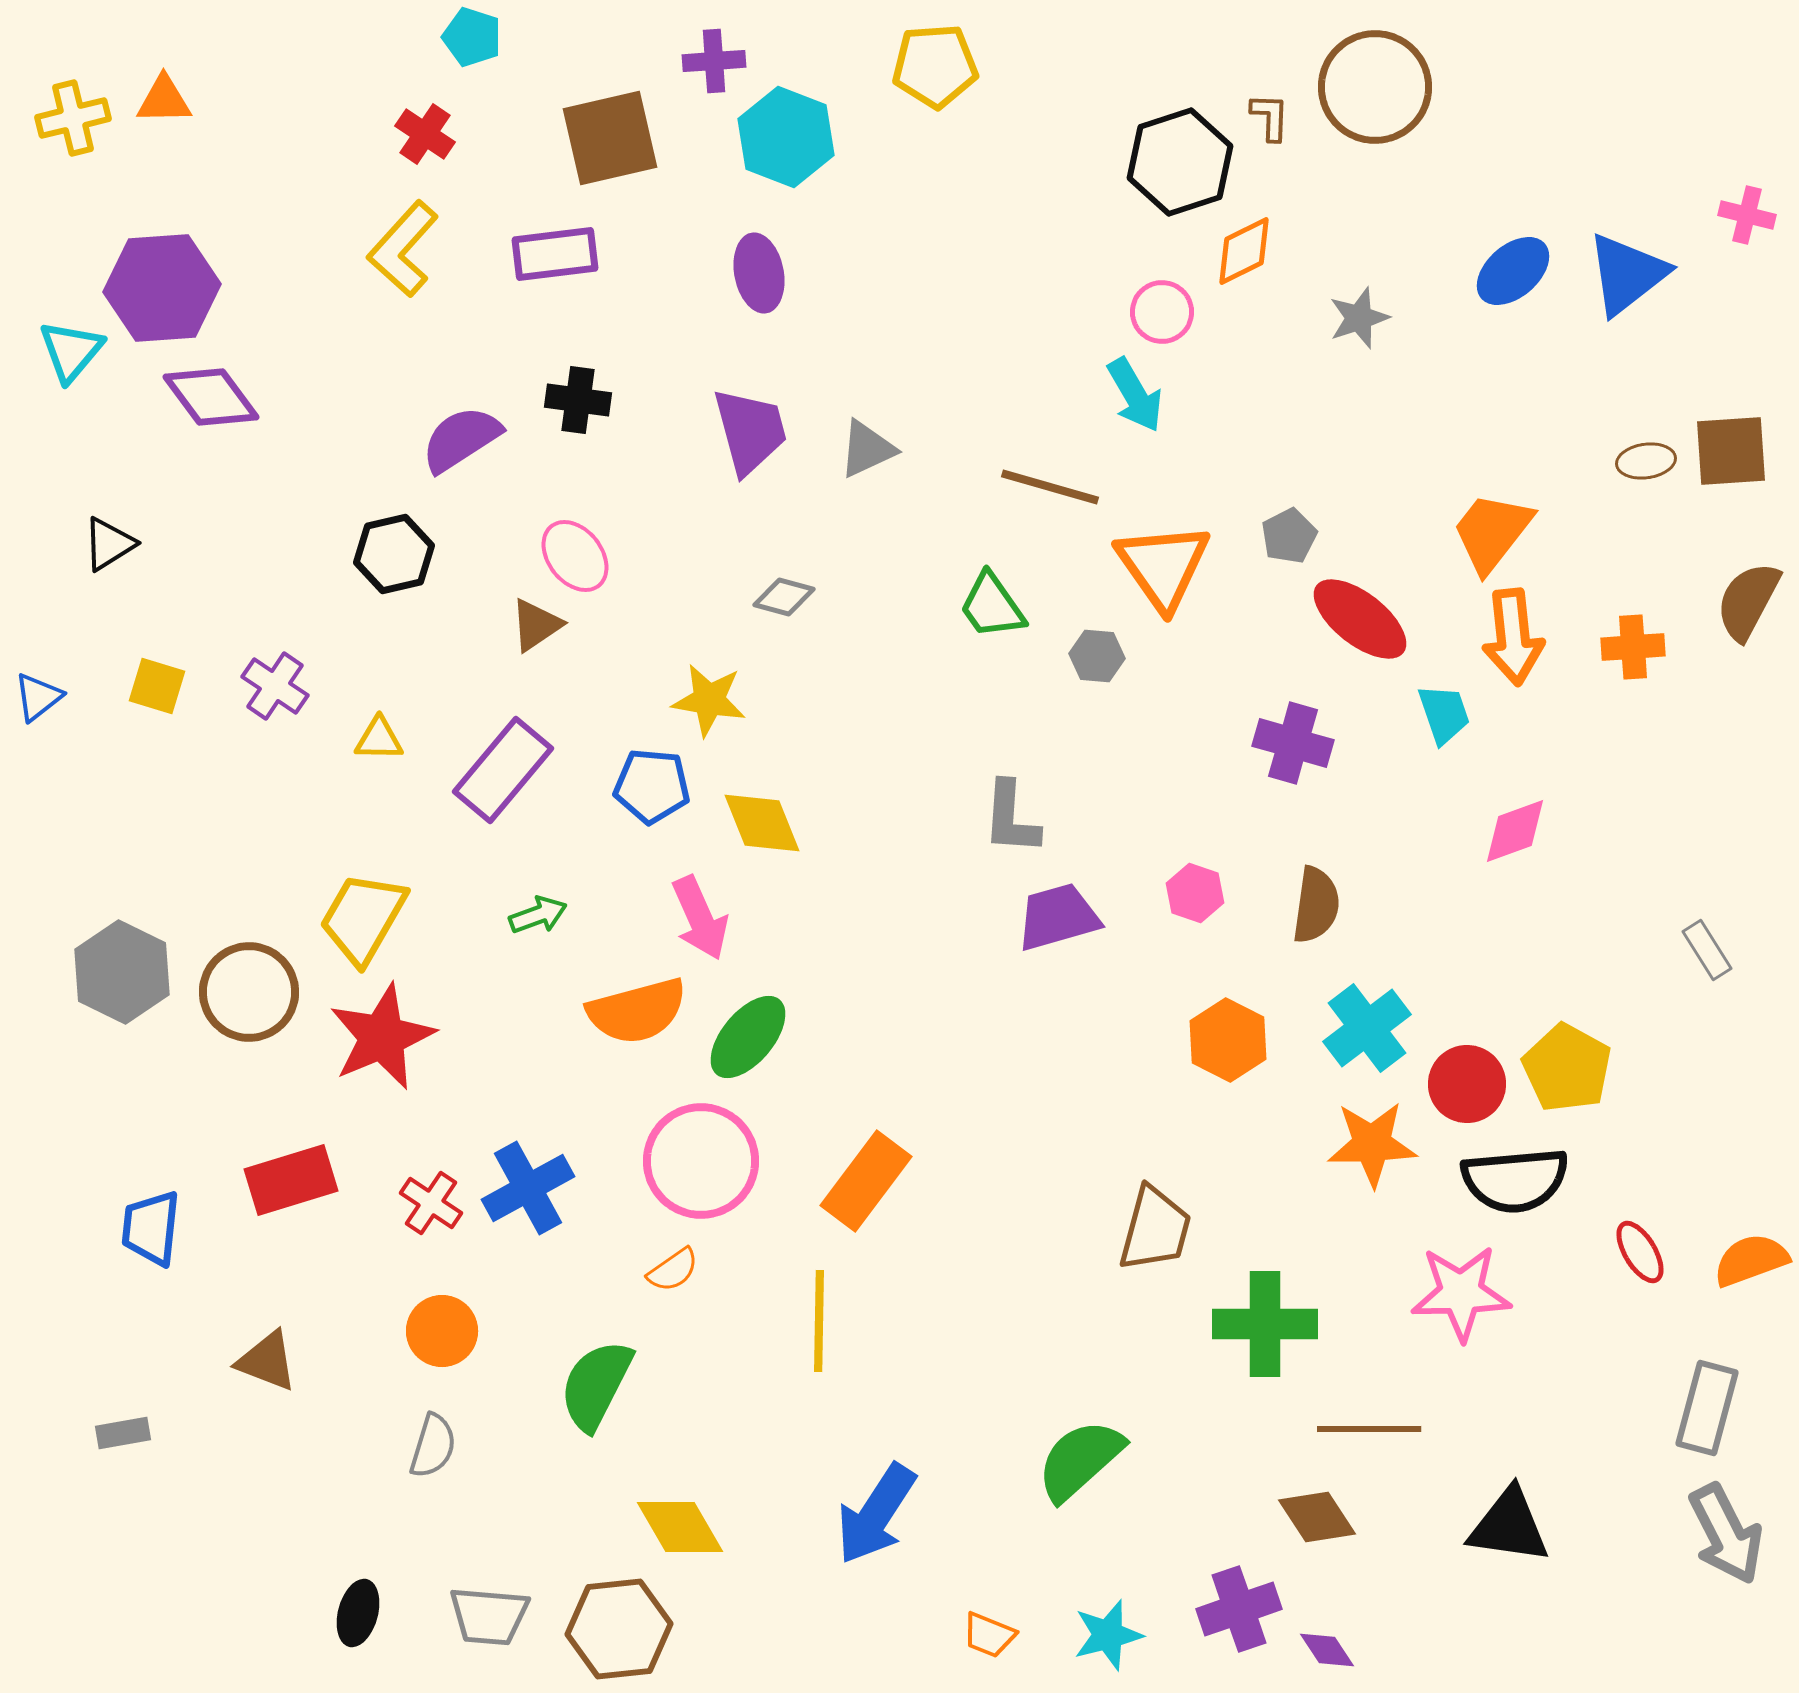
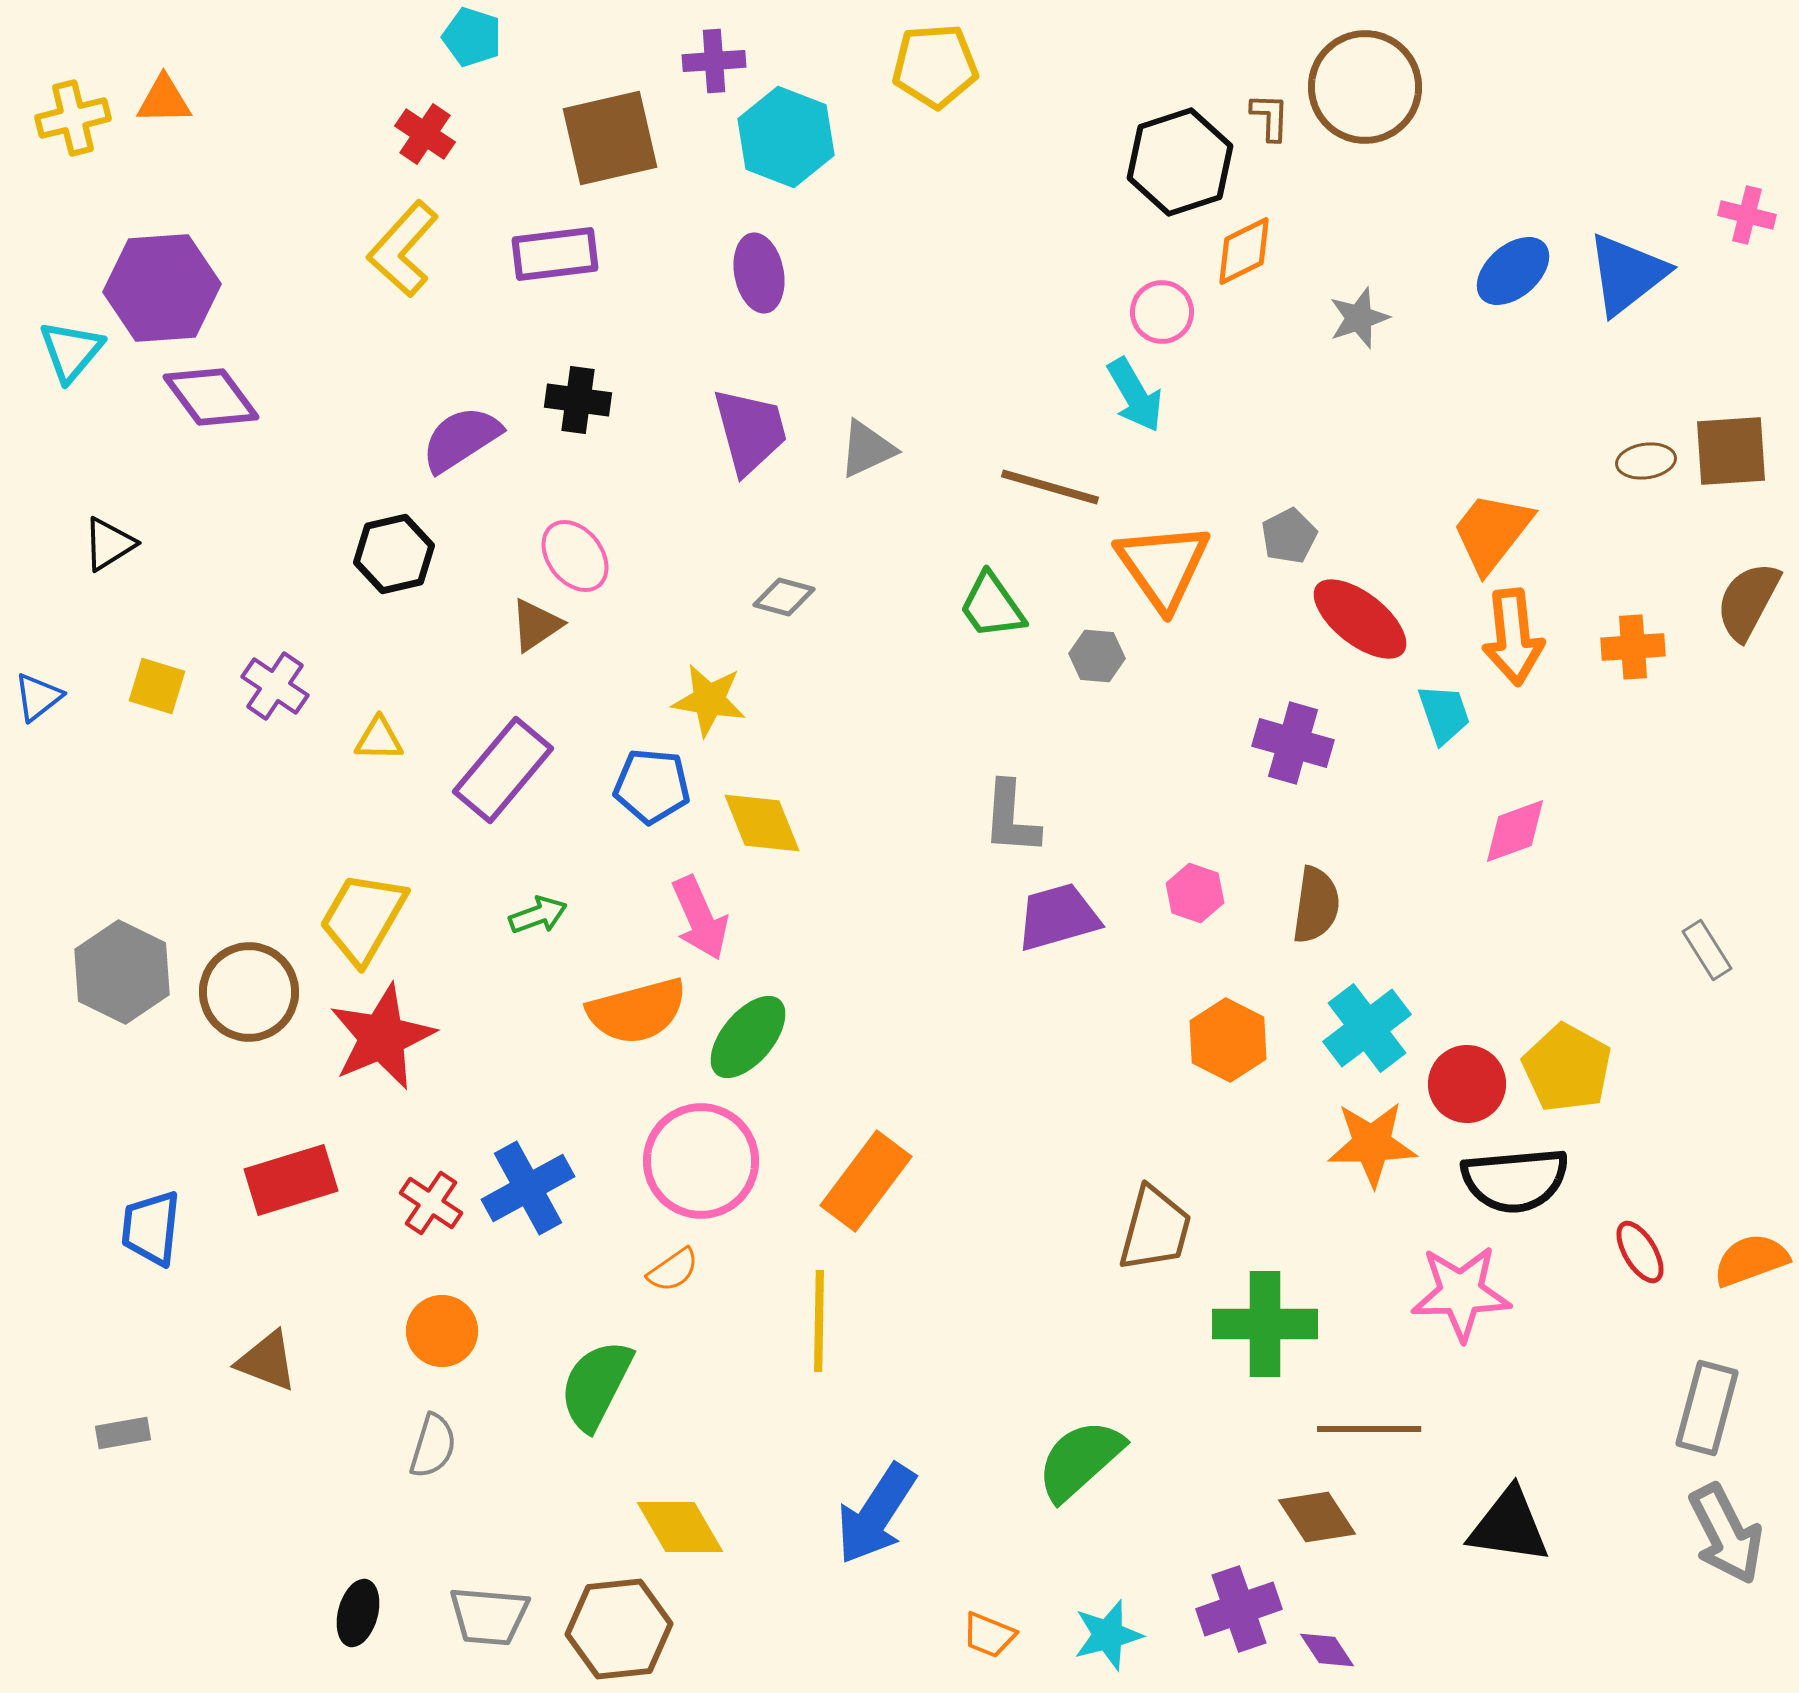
brown circle at (1375, 87): moved 10 px left
